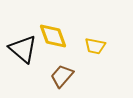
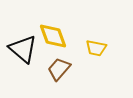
yellow trapezoid: moved 1 px right, 2 px down
brown trapezoid: moved 3 px left, 7 px up
